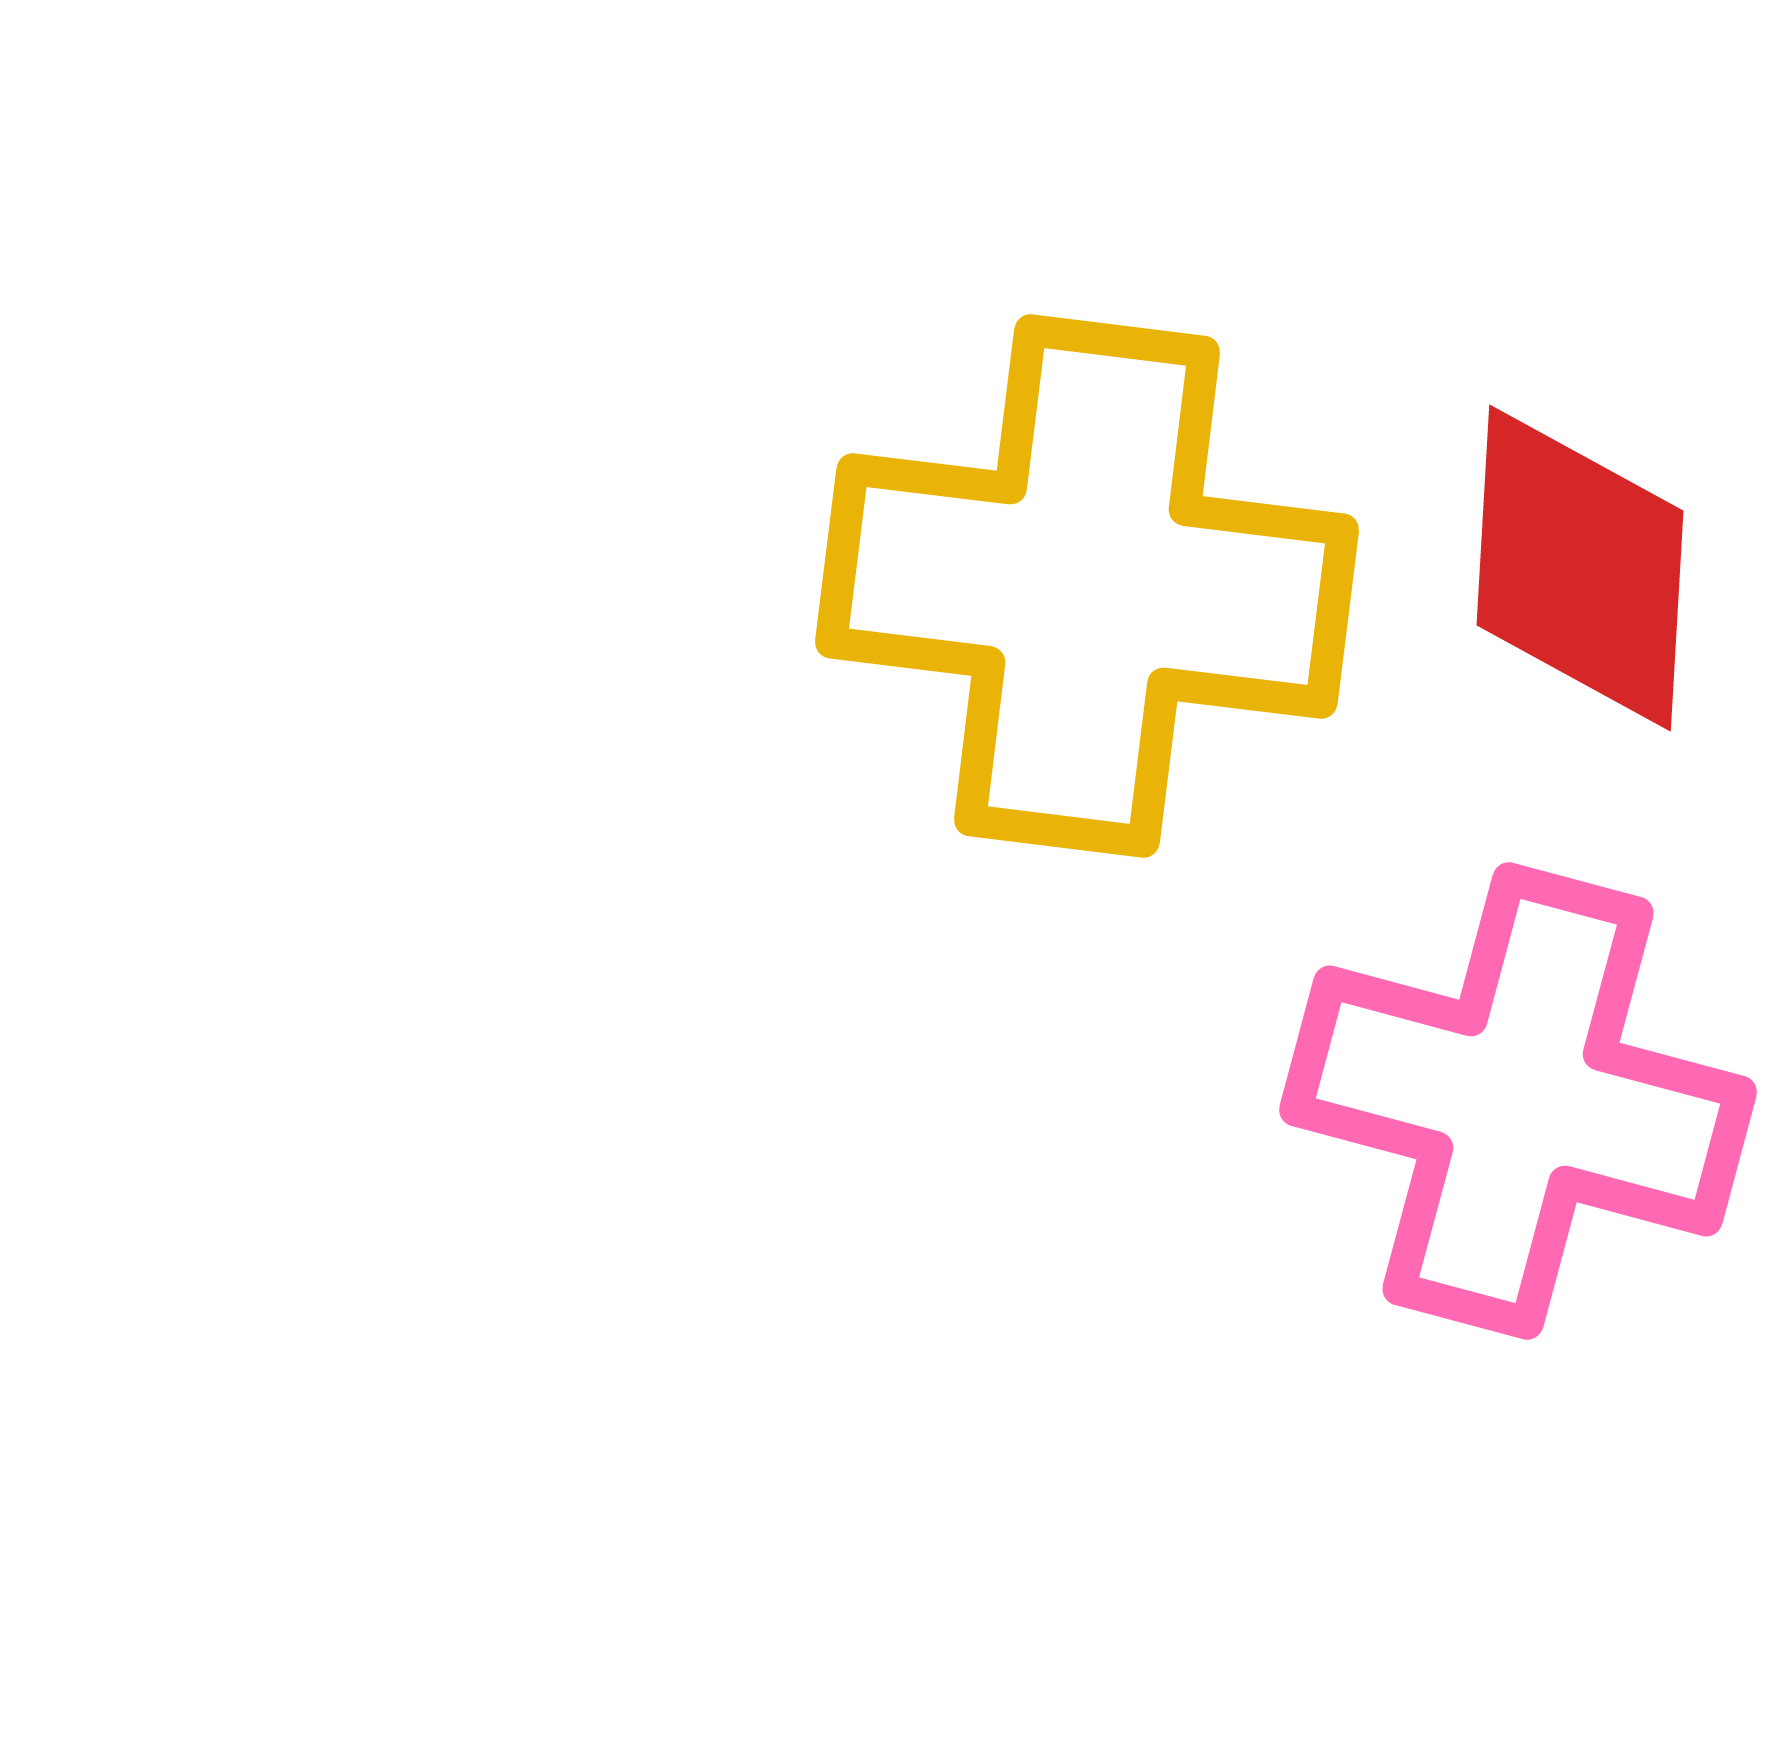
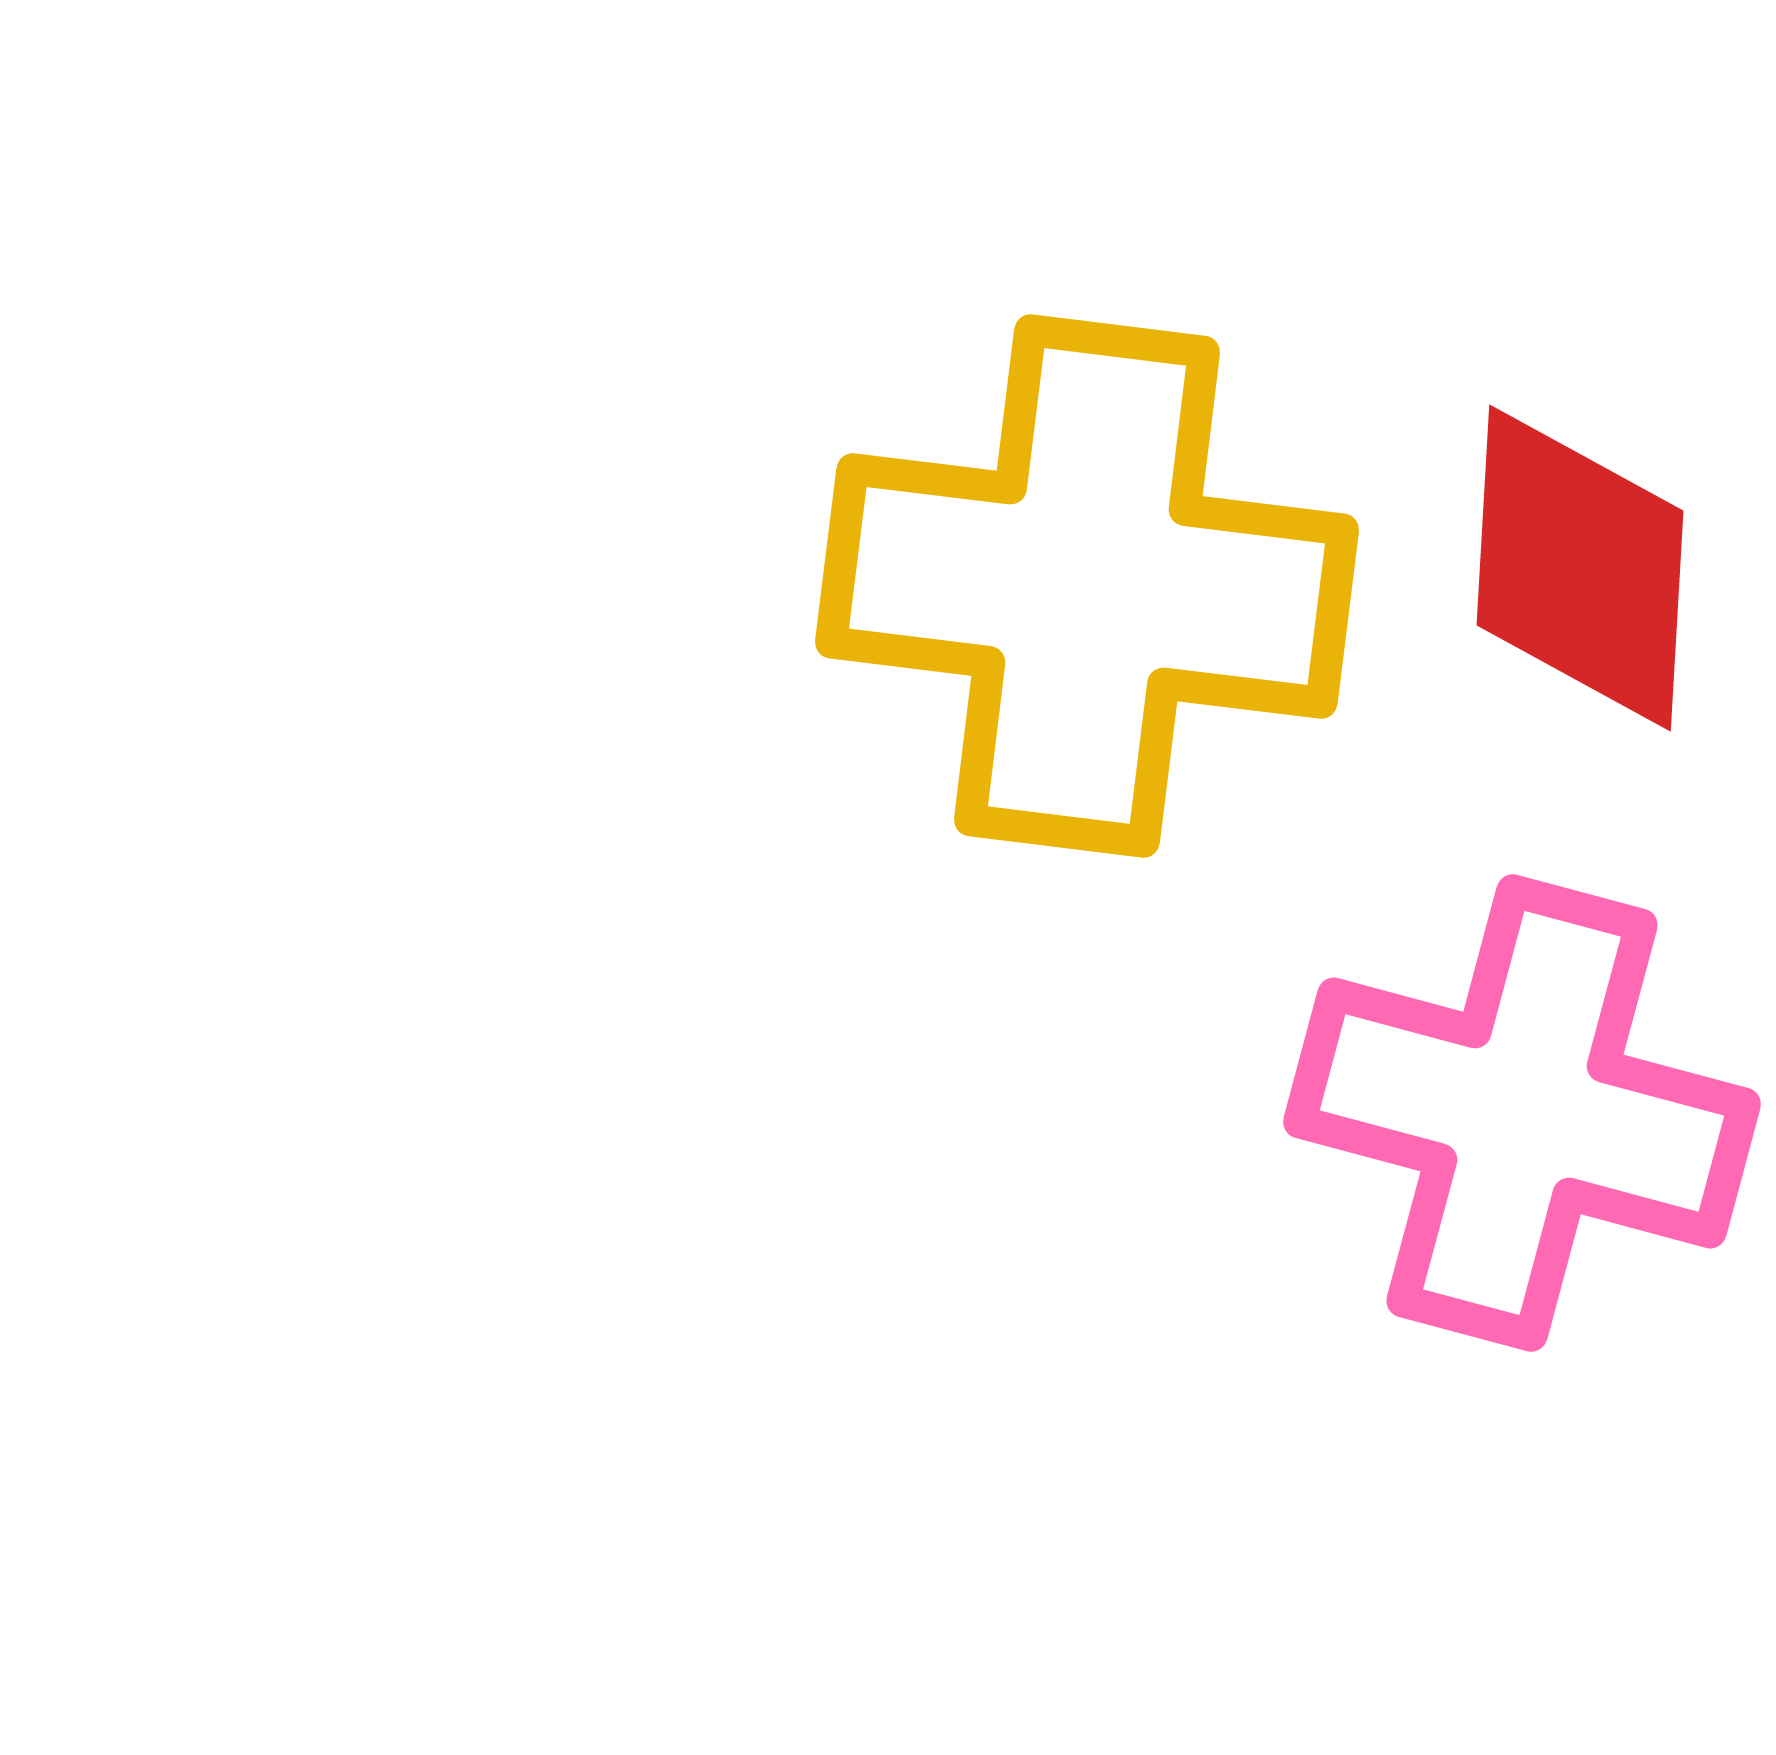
pink cross: moved 4 px right, 12 px down
